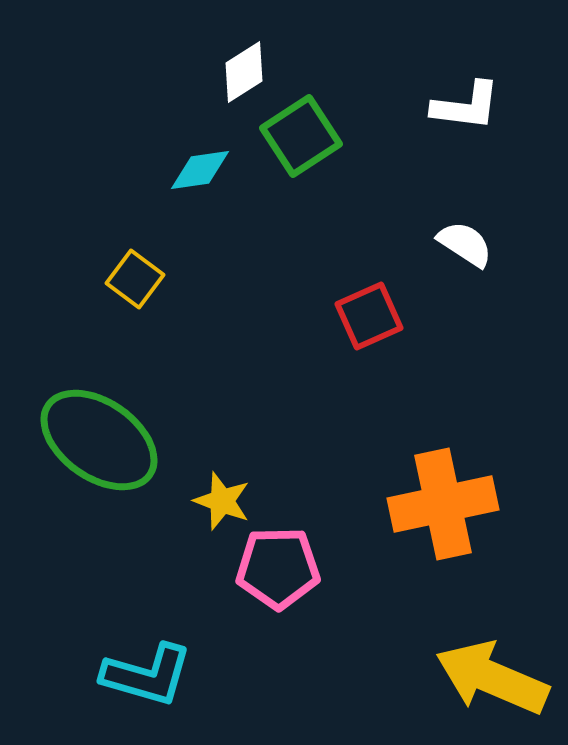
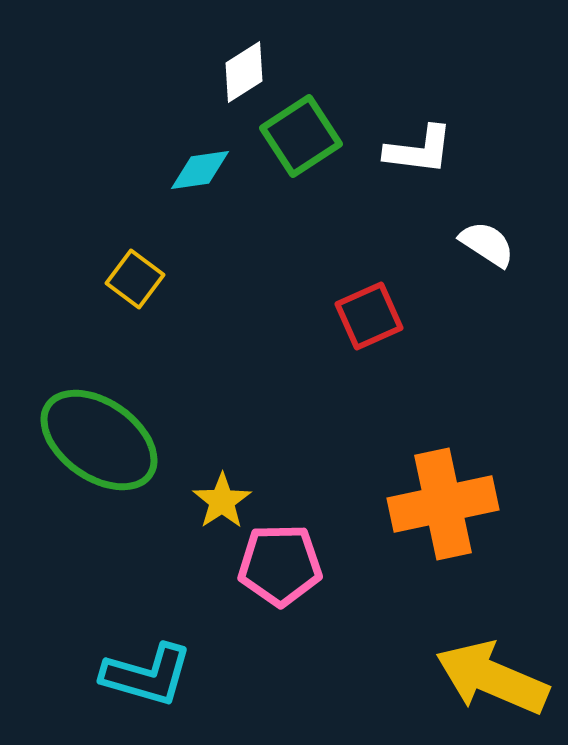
white L-shape: moved 47 px left, 44 px down
white semicircle: moved 22 px right
yellow star: rotated 18 degrees clockwise
pink pentagon: moved 2 px right, 3 px up
